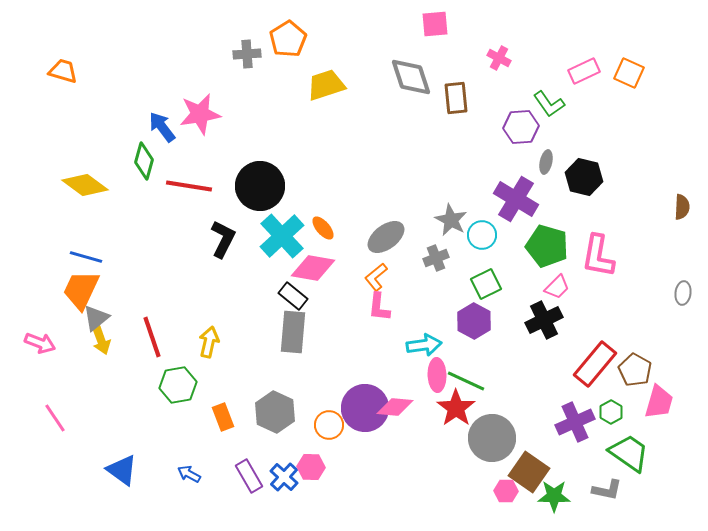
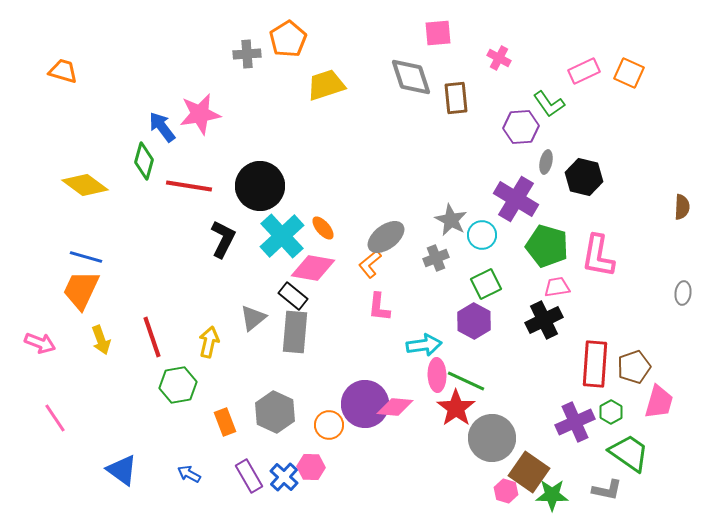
pink square at (435, 24): moved 3 px right, 9 px down
orange L-shape at (376, 277): moved 6 px left, 13 px up
pink trapezoid at (557, 287): rotated 144 degrees counterclockwise
gray triangle at (96, 318): moved 157 px right
gray rectangle at (293, 332): moved 2 px right
red rectangle at (595, 364): rotated 36 degrees counterclockwise
brown pentagon at (635, 370): moved 1 px left, 3 px up; rotated 24 degrees clockwise
purple circle at (365, 408): moved 4 px up
orange rectangle at (223, 417): moved 2 px right, 5 px down
pink hexagon at (506, 491): rotated 15 degrees clockwise
green star at (554, 496): moved 2 px left, 1 px up
